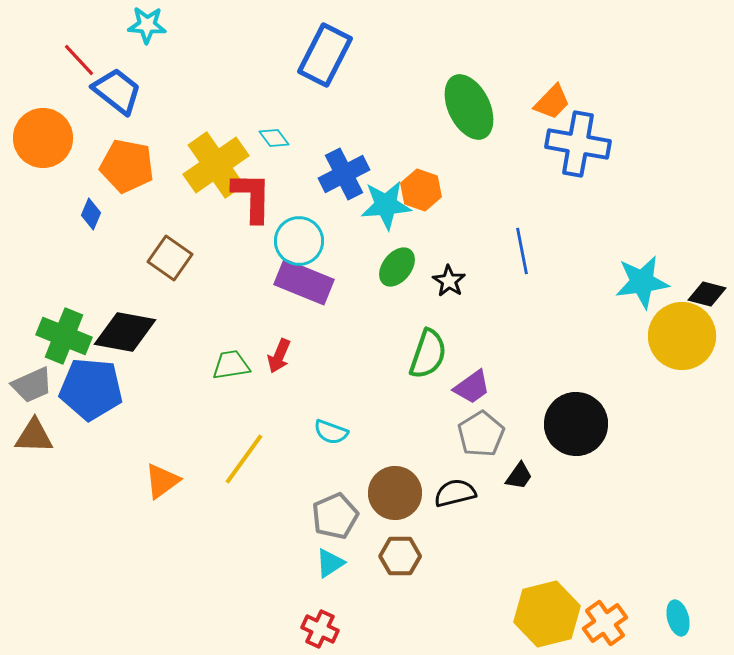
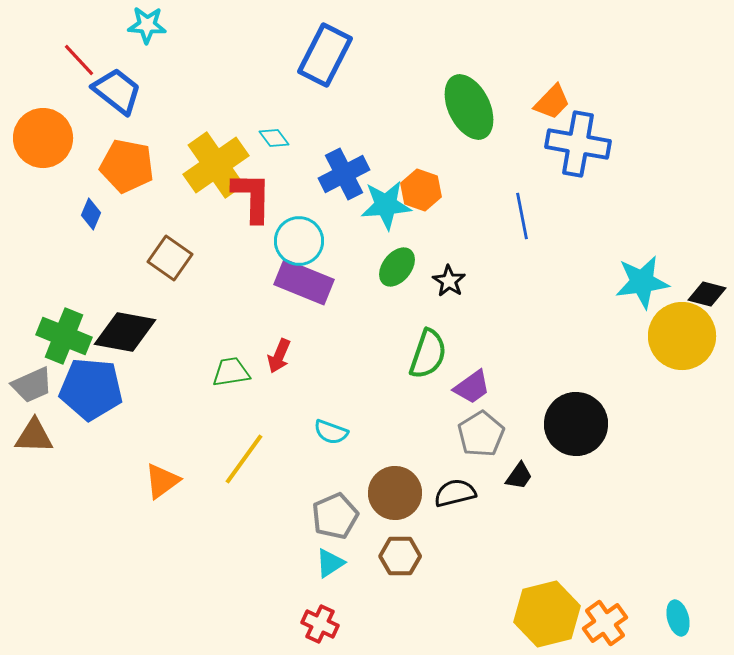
blue line at (522, 251): moved 35 px up
green trapezoid at (231, 365): moved 7 px down
red cross at (320, 629): moved 5 px up
